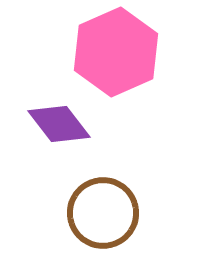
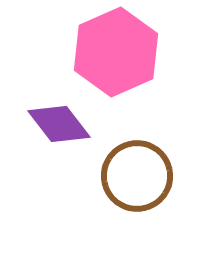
brown circle: moved 34 px right, 37 px up
